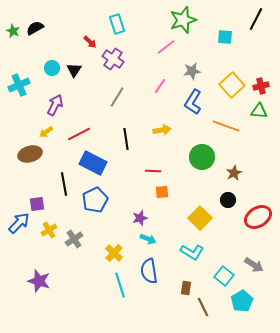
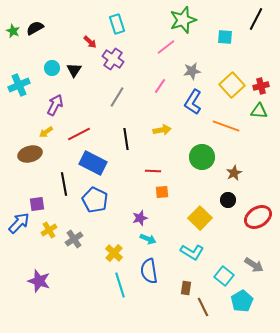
blue pentagon at (95, 200): rotated 20 degrees counterclockwise
